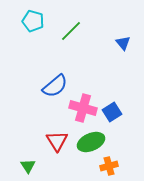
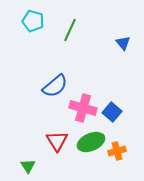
green line: moved 1 px left, 1 px up; rotated 20 degrees counterclockwise
blue square: rotated 18 degrees counterclockwise
orange cross: moved 8 px right, 15 px up
